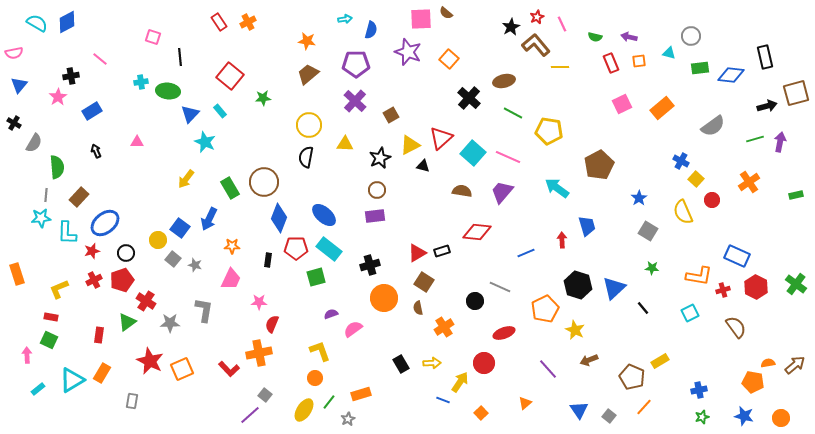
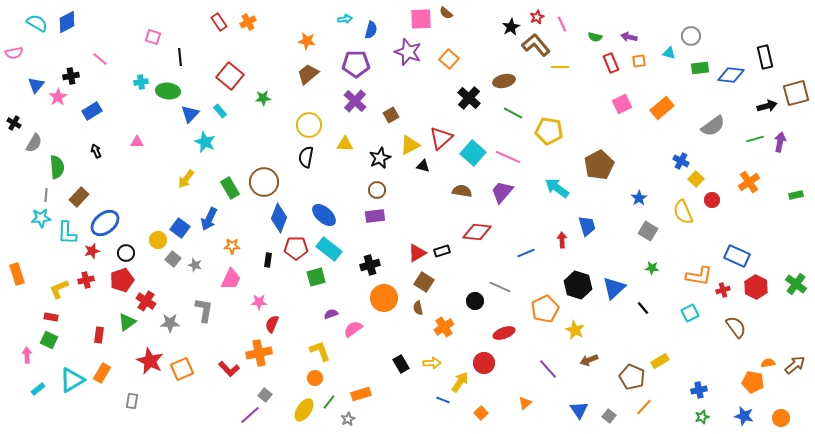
blue triangle at (19, 85): moved 17 px right
red cross at (94, 280): moved 8 px left; rotated 14 degrees clockwise
